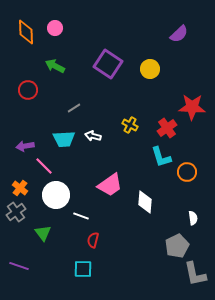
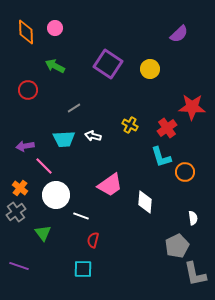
orange circle: moved 2 px left
